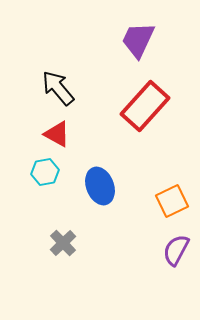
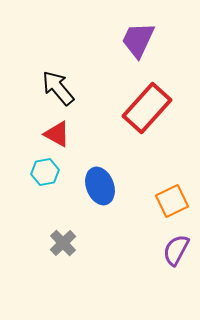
red rectangle: moved 2 px right, 2 px down
